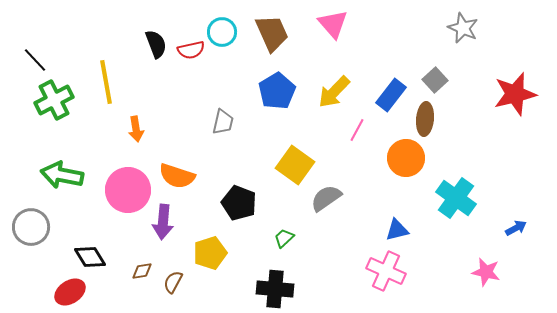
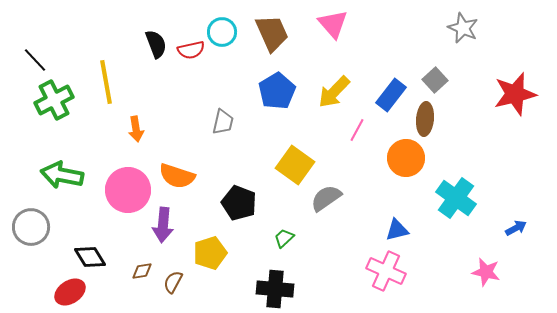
purple arrow: moved 3 px down
